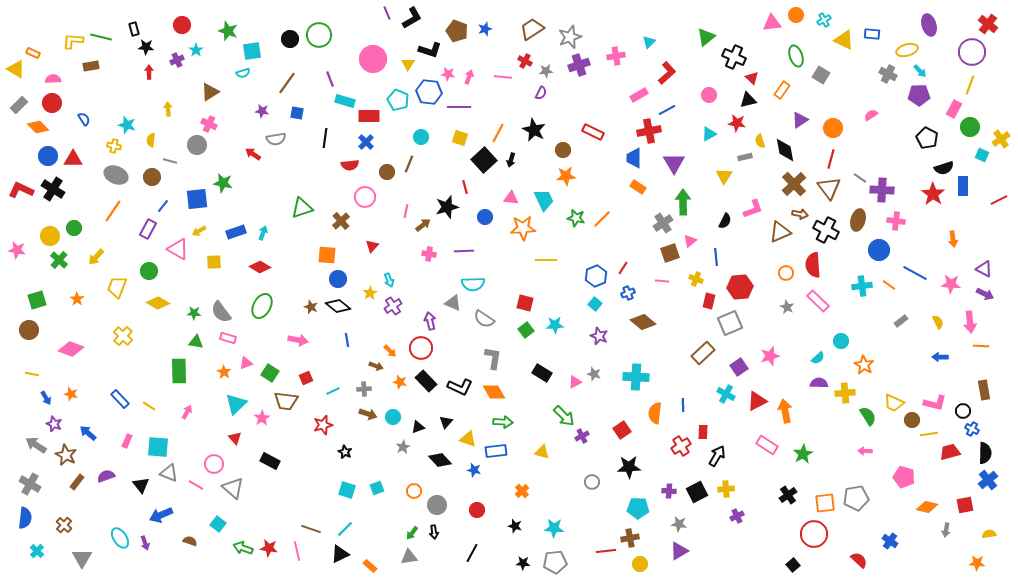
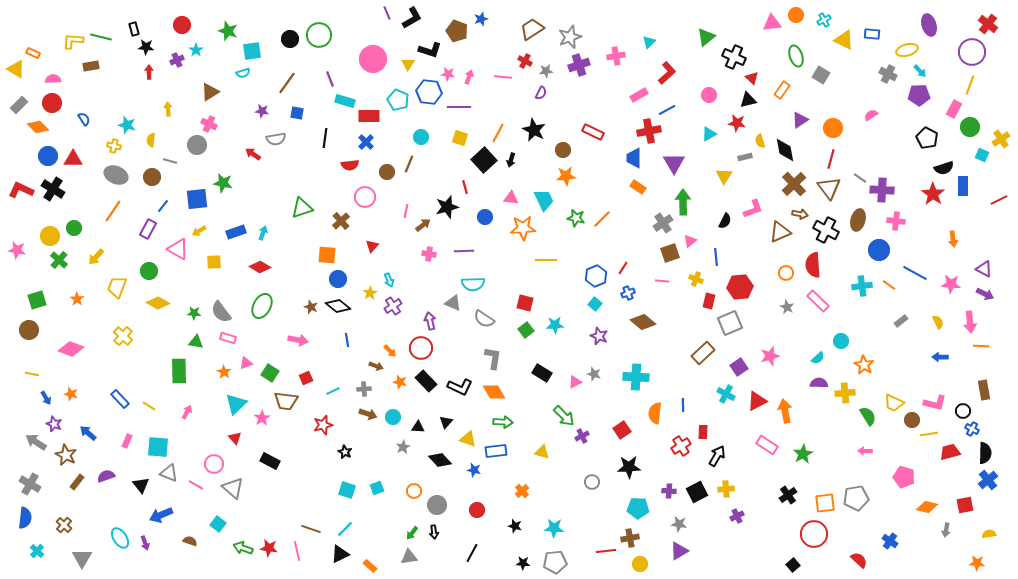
blue star at (485, 29): moved 4 px left, 10 px up
black triangle at (418, 427): rotated 24 degrees clockwise
gray arrow at (36, 445): moved 3 px up
